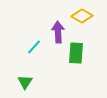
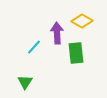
yellow diamond: moved 5 px down
purple arrow: moved 1 px left, 1 px down
green rectangle: rotated 10 degrees counterclockwise
